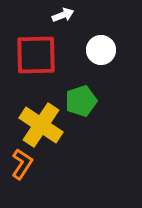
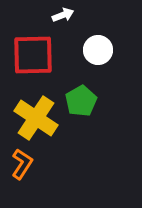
white circle: moved 3 px left
red square: moved 3 px left
green pentagon: rotated 12 degrees counterclockwise
yellow cross: moved 5 px left, 7 px up
